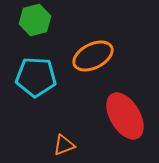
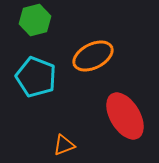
cyan pentagon: rotated 18 degrees clockwise
